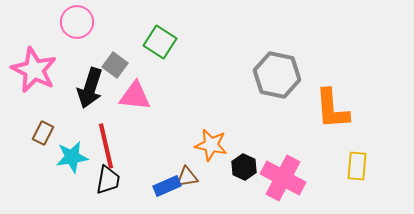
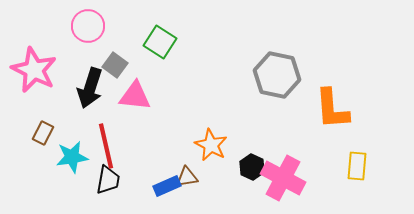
pink circle: moved 11 px right, 4 px down
orange star: rotated 16 degrees clockwise
black hexagon: moved 8 px right
